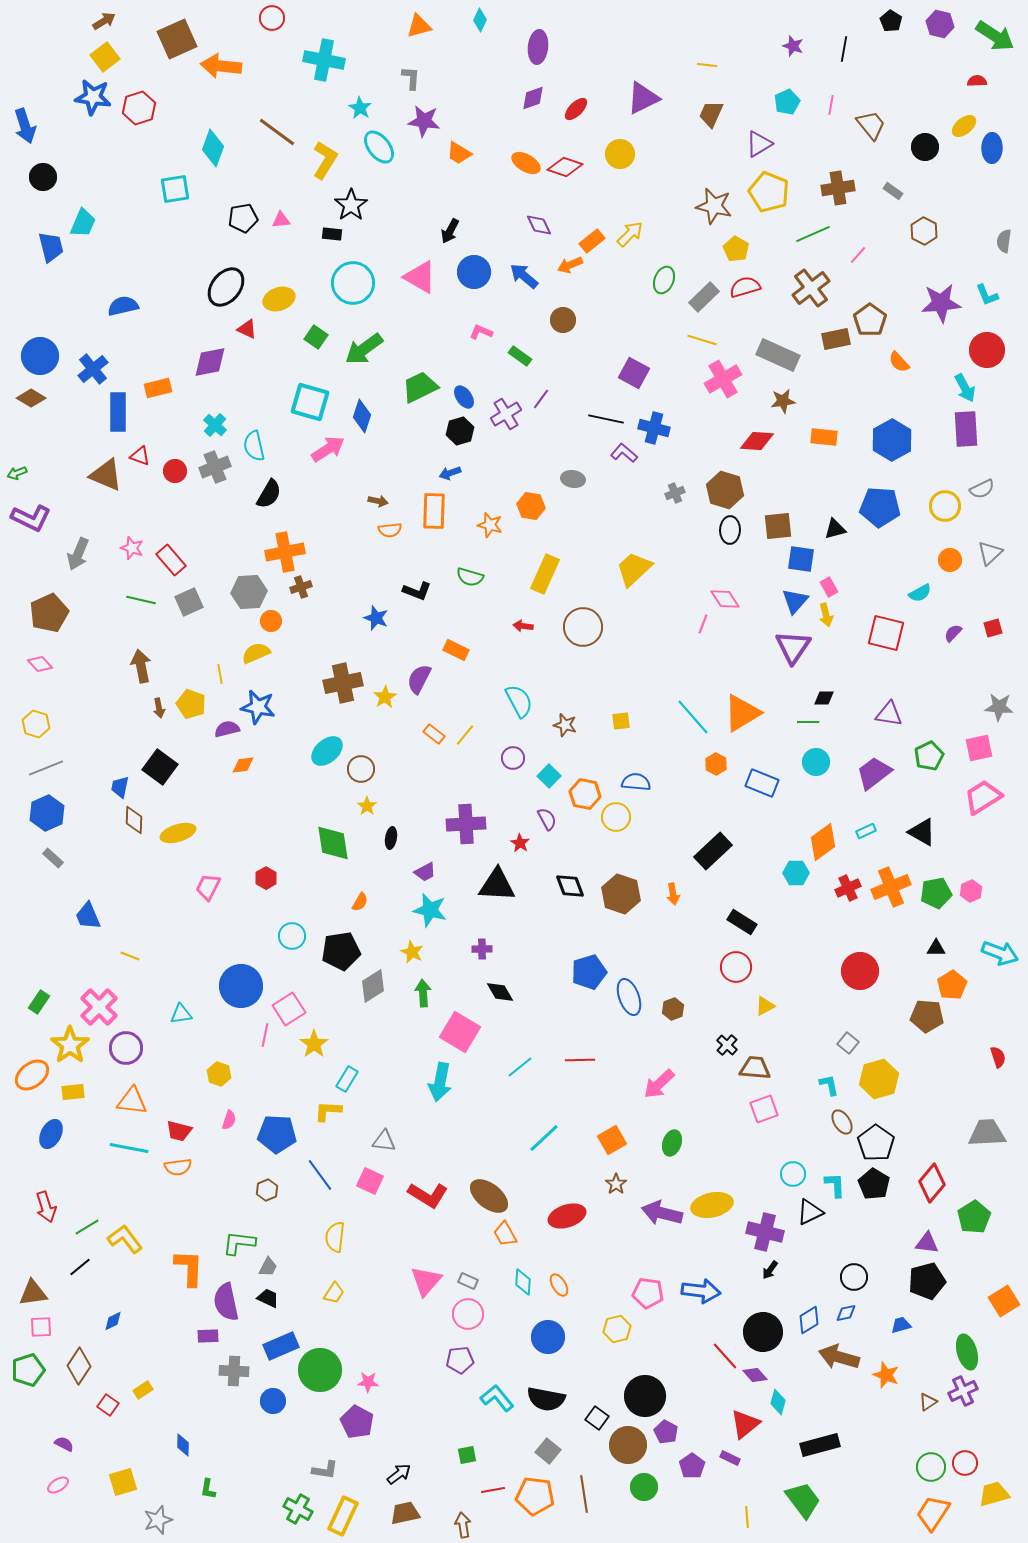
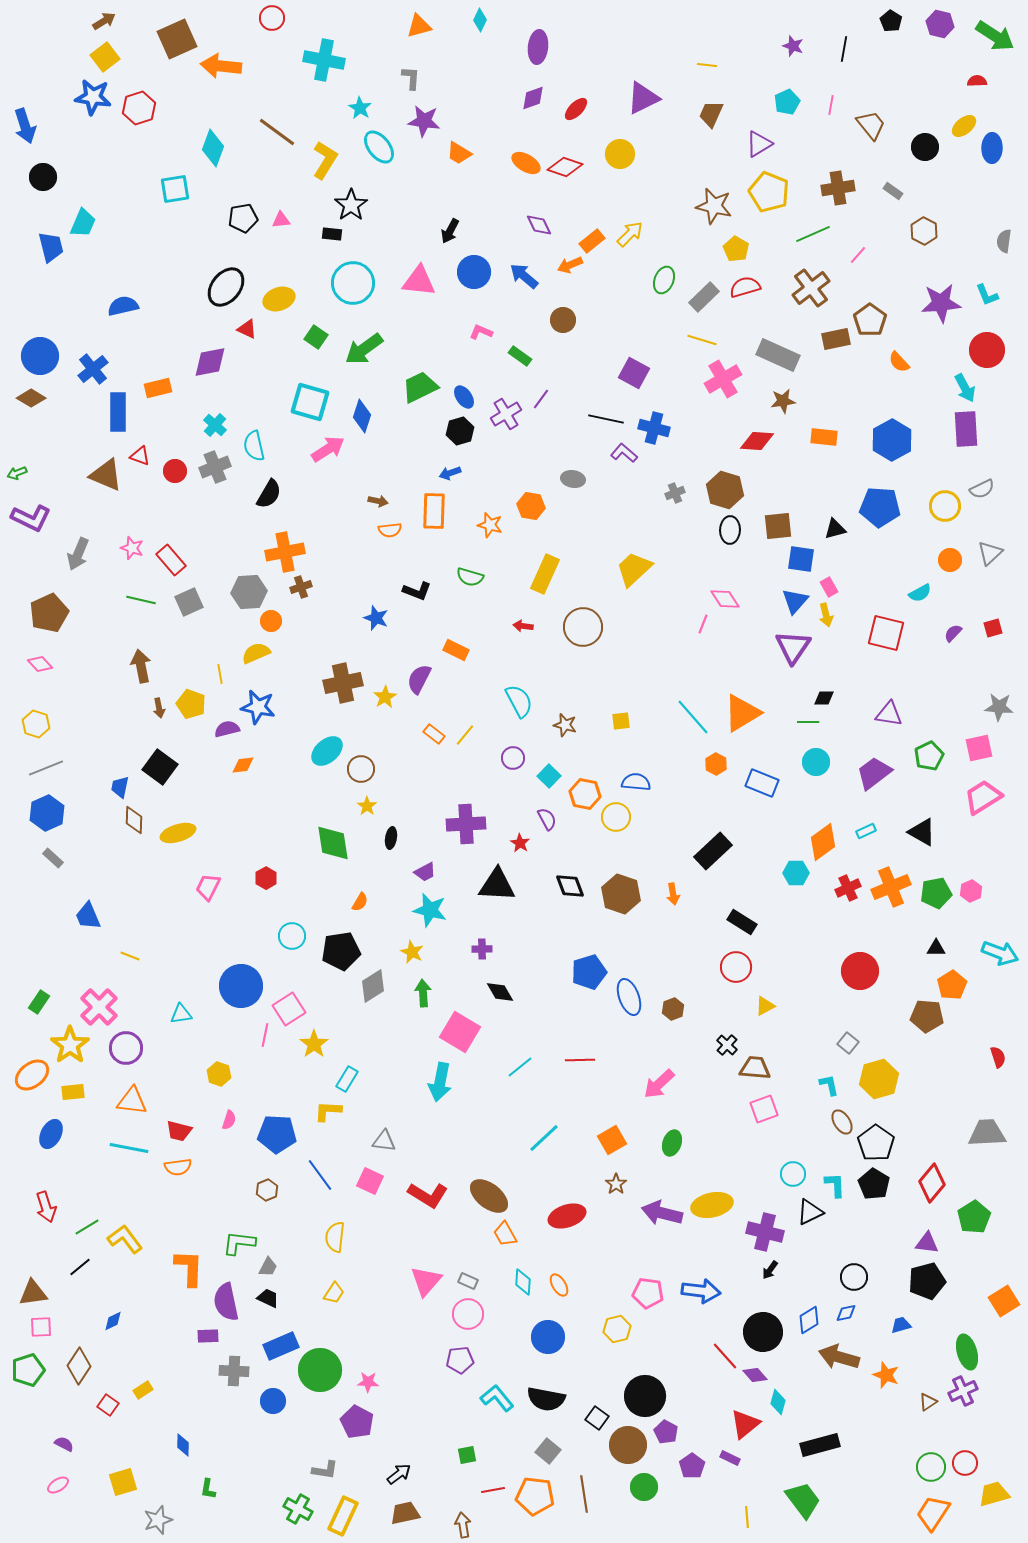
pink triangle at (420, 277): moved 1 px left, 4 px down; rotated 24 degrees counterclockwise
